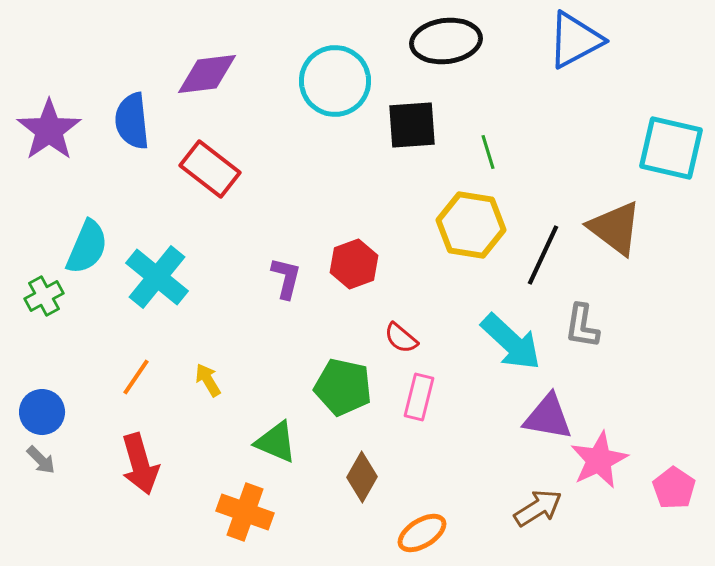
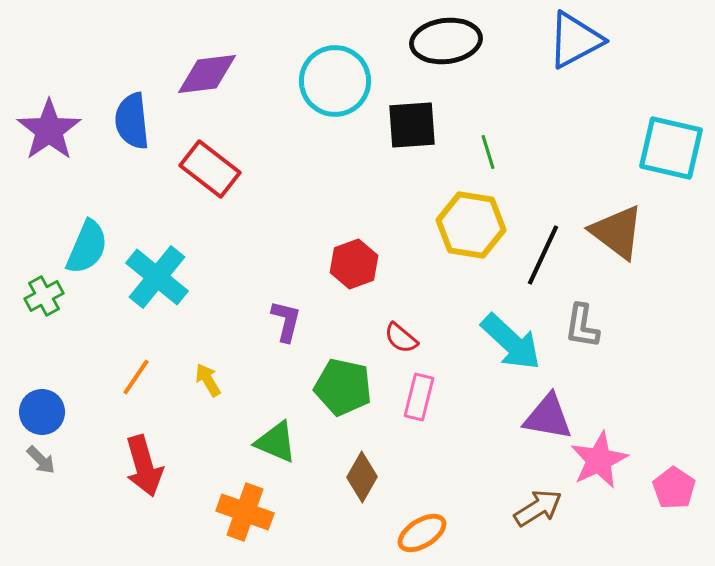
brown triangle: moved 2 px right, 4 px down
purple L-shape: moved 43 px down
red arrow: moved 4 px right, 2 px down
